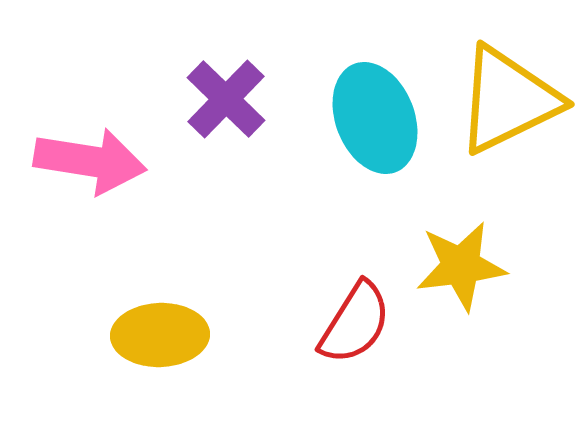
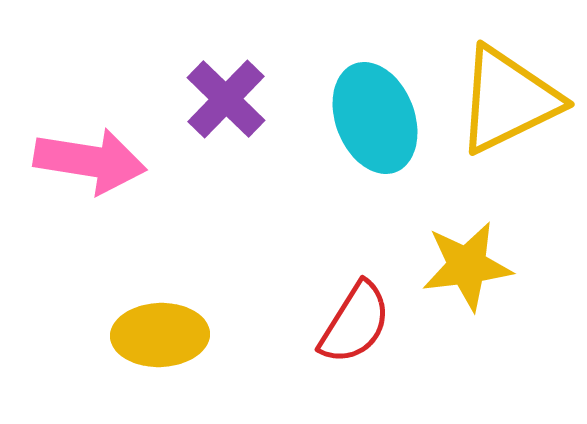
yellow star: moved 6 px right
